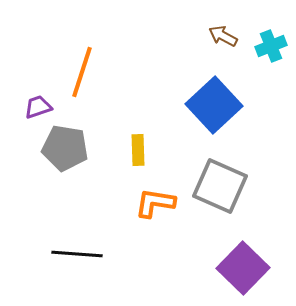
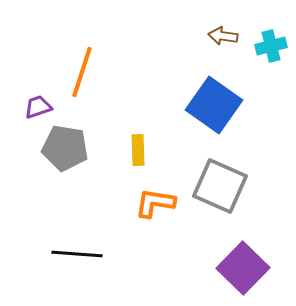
brown arrow: rotated 20 degrees counterclockwise
cyan cross: rotated 8 degrees clockwise
blue square: rotated 12 degrees counterclockwise
